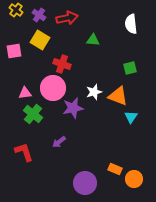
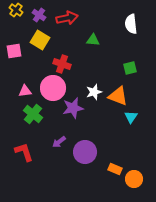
pink triangle: moved 2 px up
purple circle: moved 31 px up
